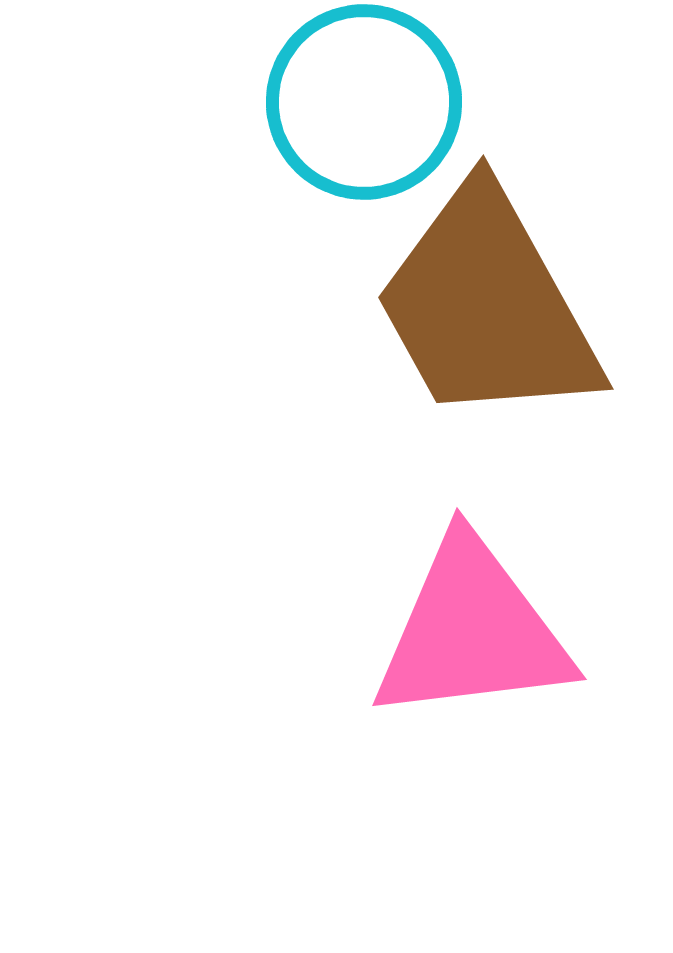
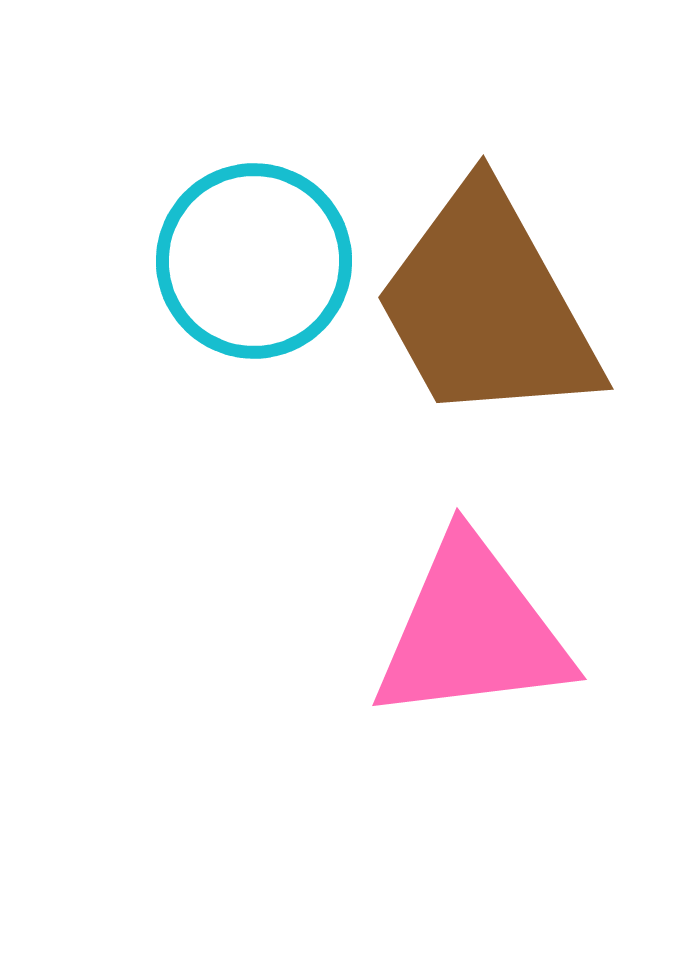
cyan circle: moved 110 px left, 159 px down
